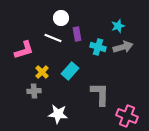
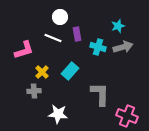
white circle: moved 1 px left, 1 px up
